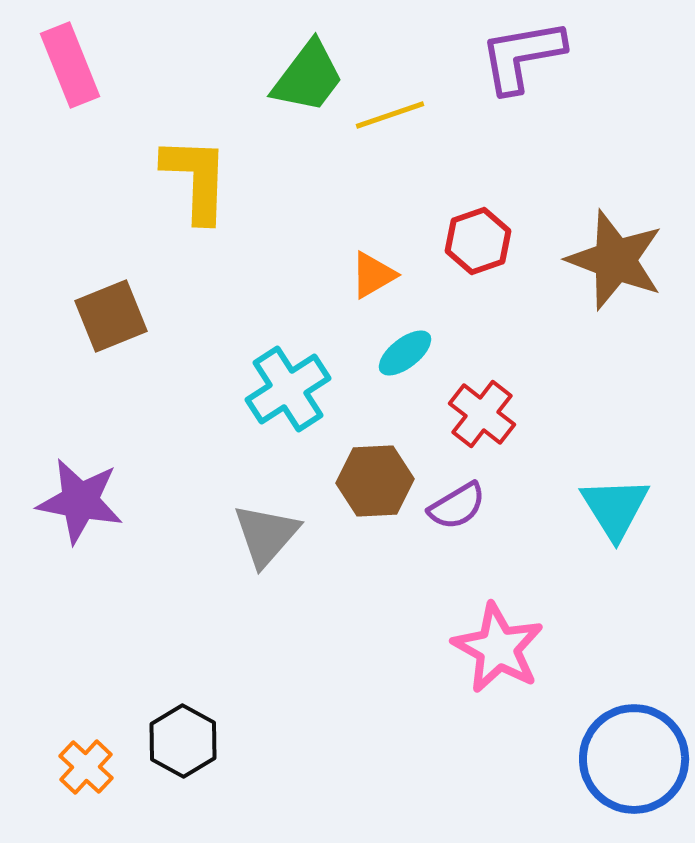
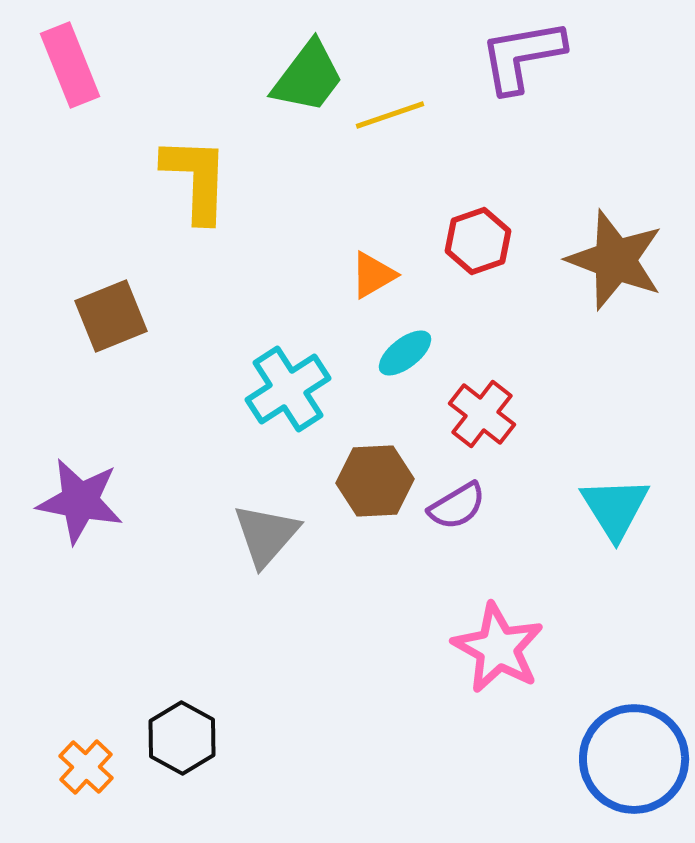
black hexagon: moved 1 px left, 3 px up
